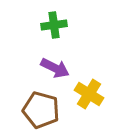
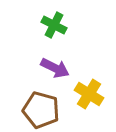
green cross: rotated 35 degrees clockwise
